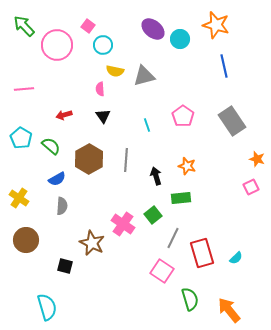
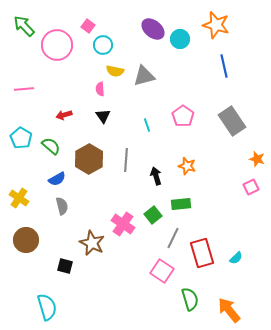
green rectangle at (181, 198): moved 6 px down
gray semicircle at (62, 206): rotated 18 degrees counterclockwise
